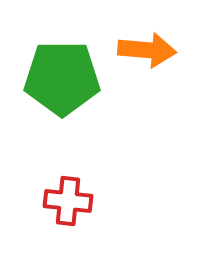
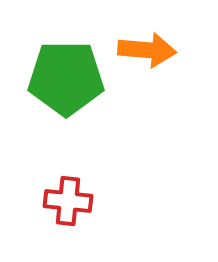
green pentagon: moved 4 px right
